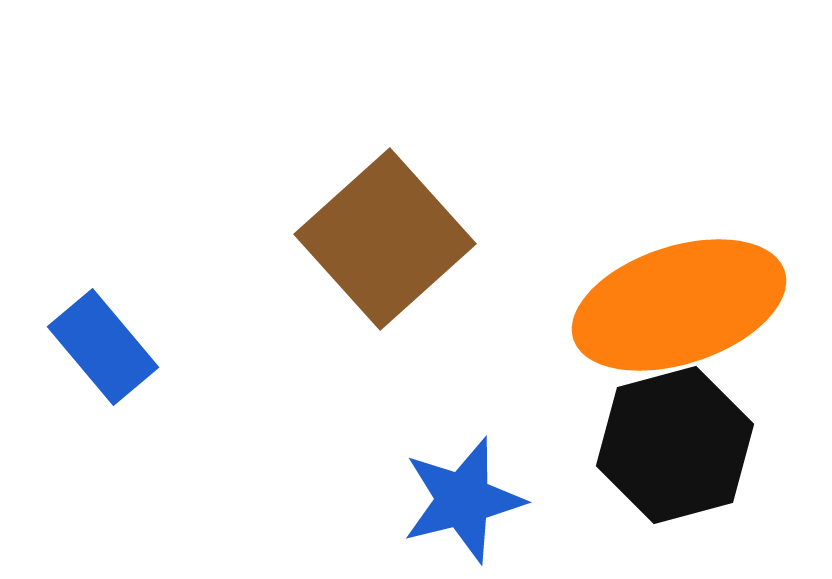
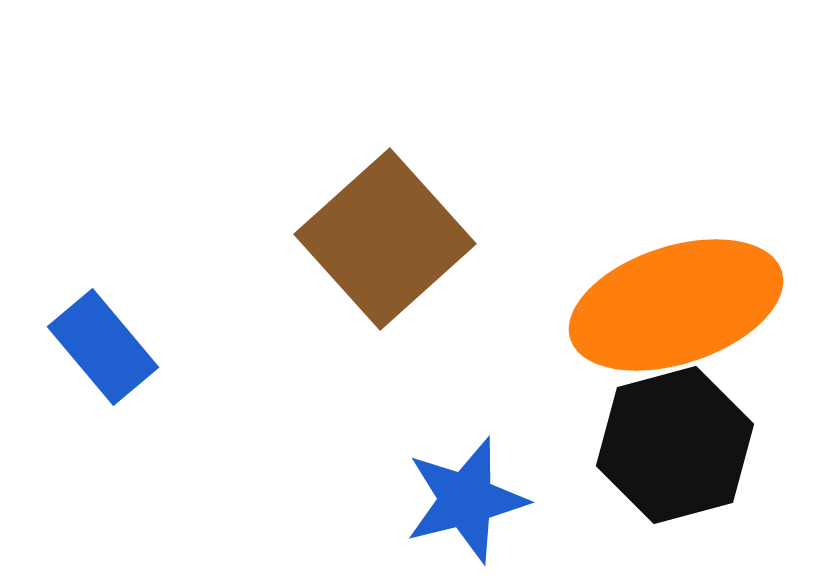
orange ellipse: moved 3 px left
blue star: moved 3 px right
